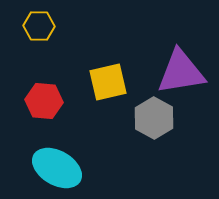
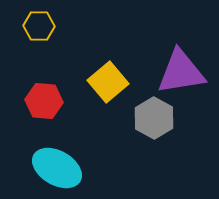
yellow square: rotated 27 degrees counterclockwise
